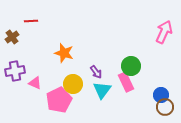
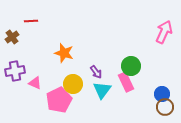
blue circle: moved 1 px right, 1 px up
